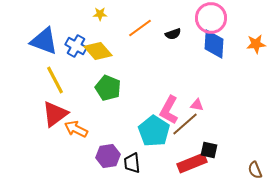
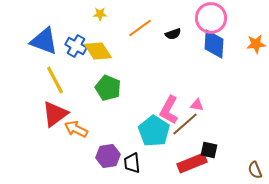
yellow diamond: rotated 8 degrees clockwise
